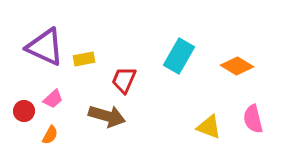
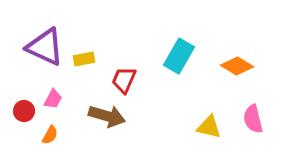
pink trapezoid: rotated 20 degrees counterclockwise
yellow triangle: rotated 8 degrees counterclockwise
